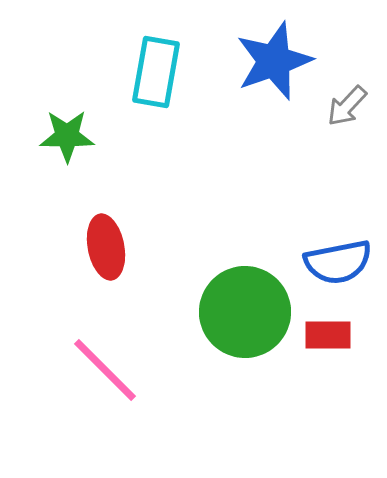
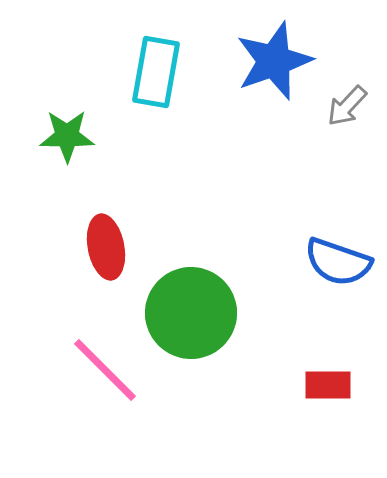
blue semicircle: rotated 30 degrees clockwise
green circle: moved 54 px left, 1 px down
red rectangle: moved 50 px down
